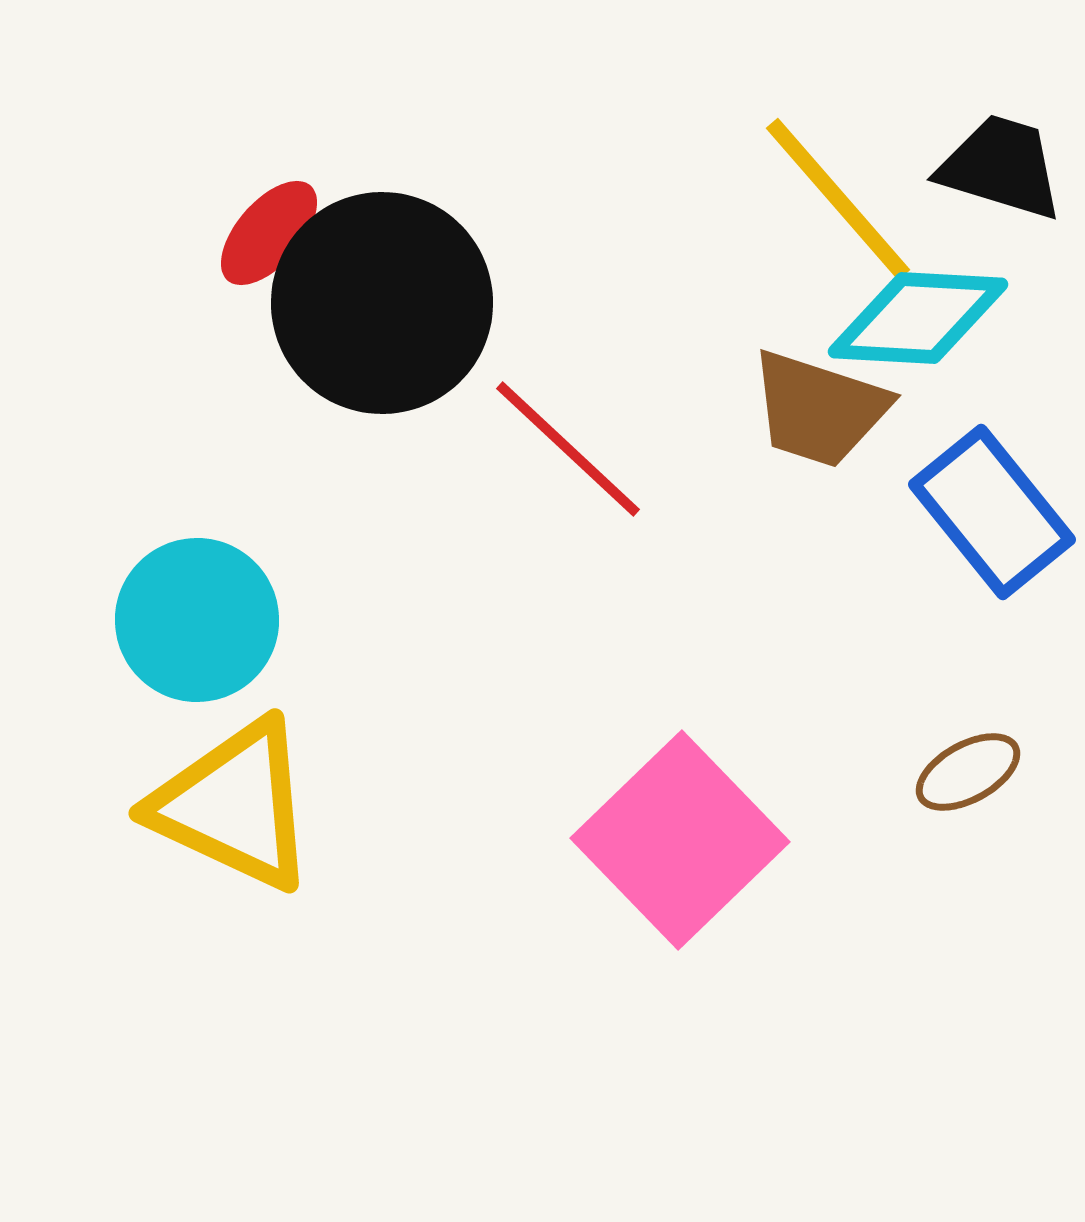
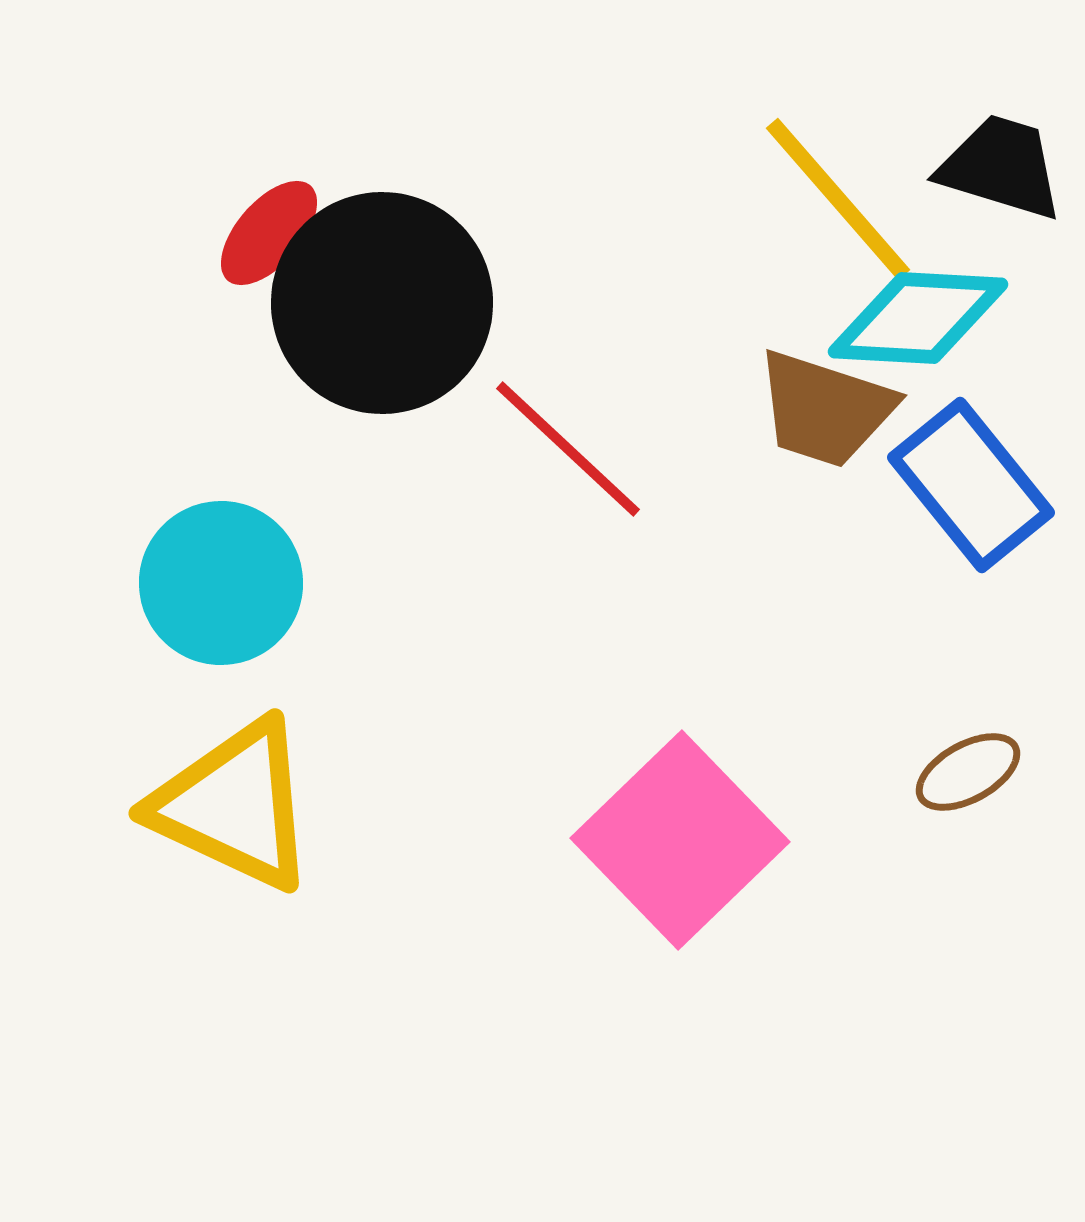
brown trapezoid: moved 6 px right
blue rectangle: moved 21 px left, 27 px up
cyan circle: moved 24 px right, 37 px up
